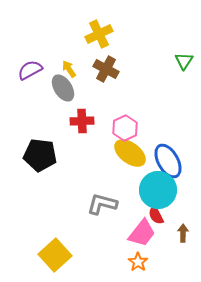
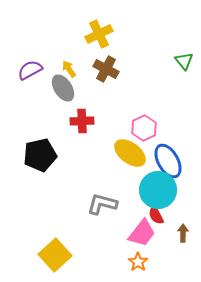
green triangle: rotated 12 degrees counterclockwise
pink hexagon: moved 19 px right
black pentagon: rotated 20 degrees counterclockwise
